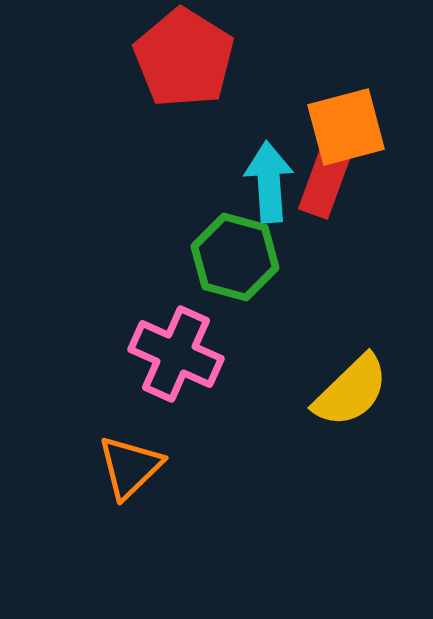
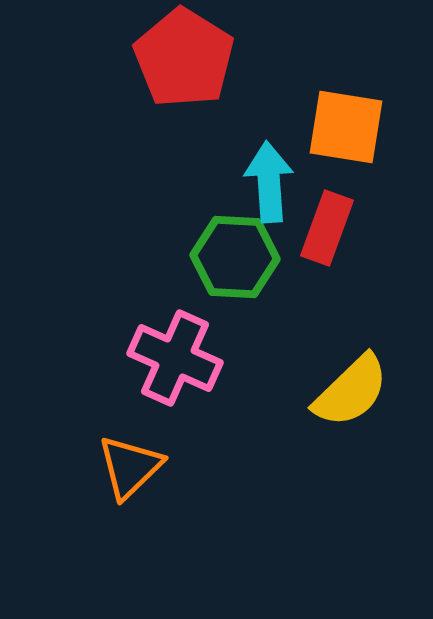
orange square: rotated 24 degrees clockwise
red rectangle: moved 2 px right, 47 px down
green hexagon: rotated 12 degrees counterclockwise
pink cross: moved 1 px left, 4 px down
